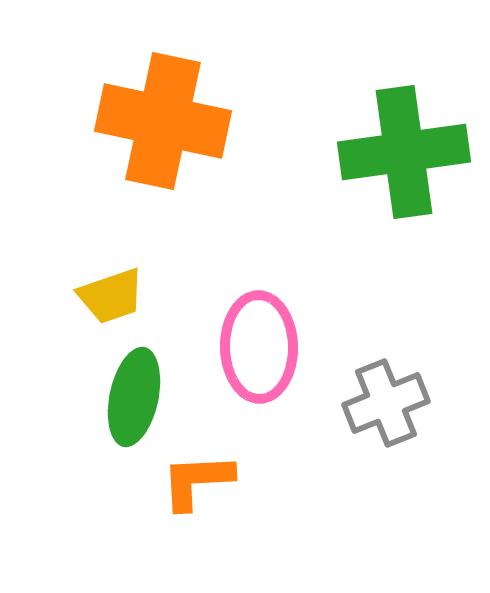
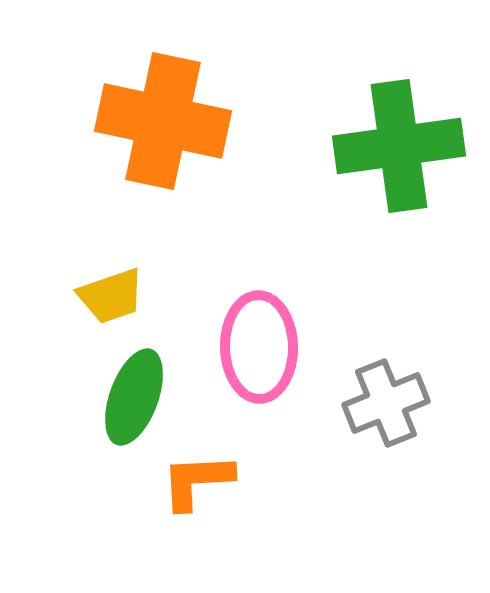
green cross: moved 5 px left, 6 px up
green ellipse: rotated 8 degrees clockwise
